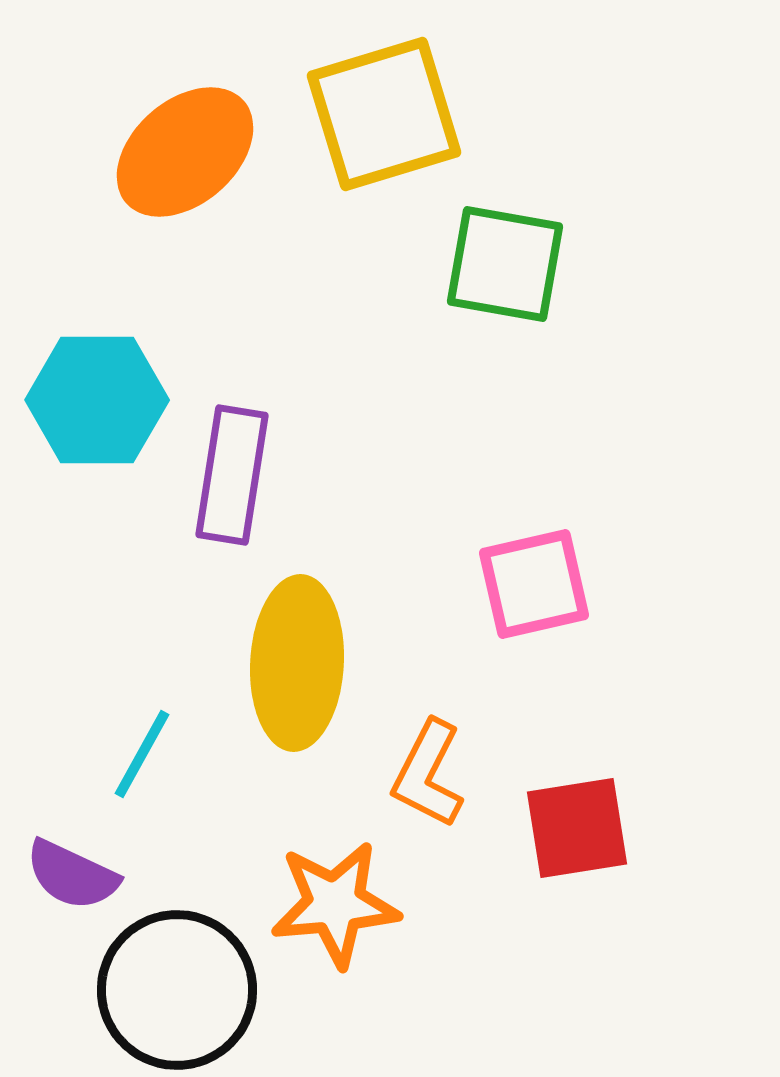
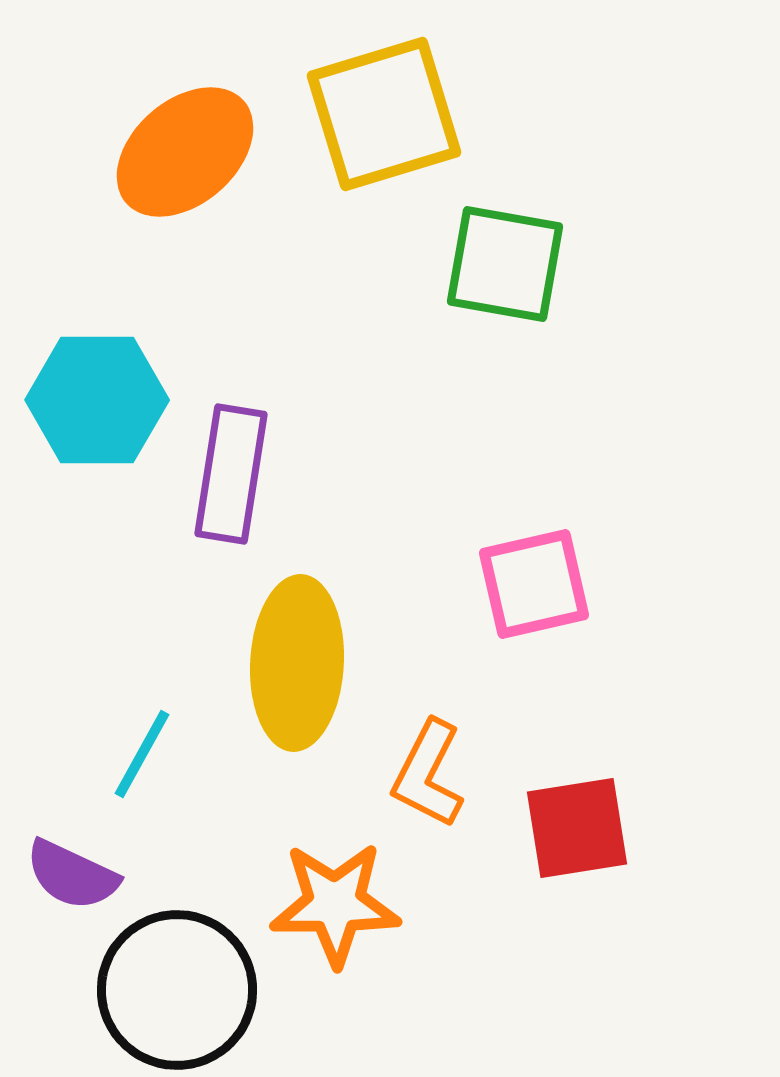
purple rectangle: moved 1 px left, 1 px up
orange star: rotated 5 degrees clockwise
